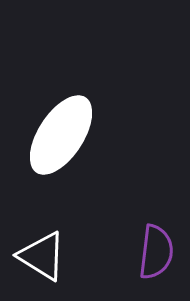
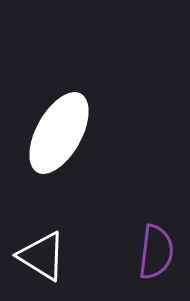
white ellipse: moved 2 px left, 2 px up; rotated 4 degrees counterclockwise
